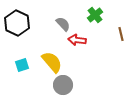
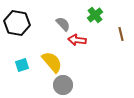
black hexagon: rotated 15 degrees counterclockwise
